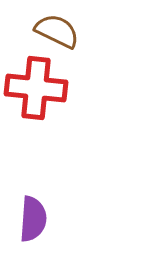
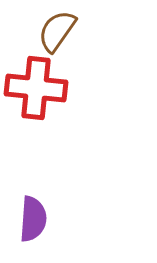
brown semicircle: rotated 81 degrees counterclockwise
